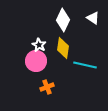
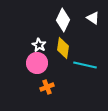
pink circle: moved 1 px right, 2 px down
